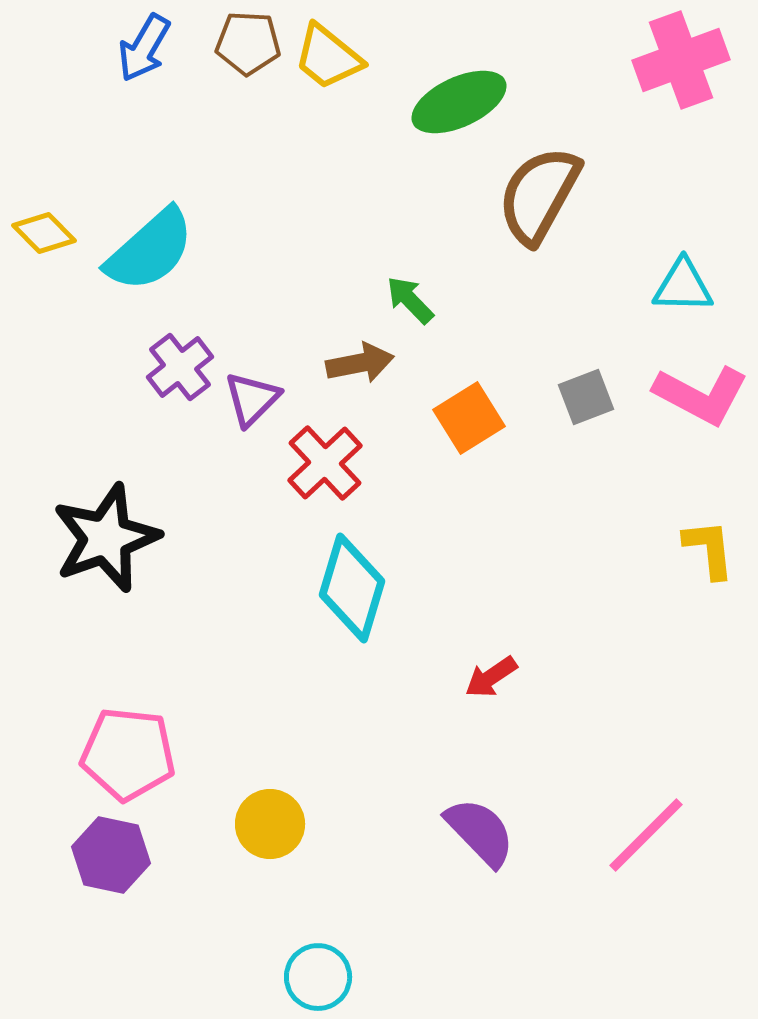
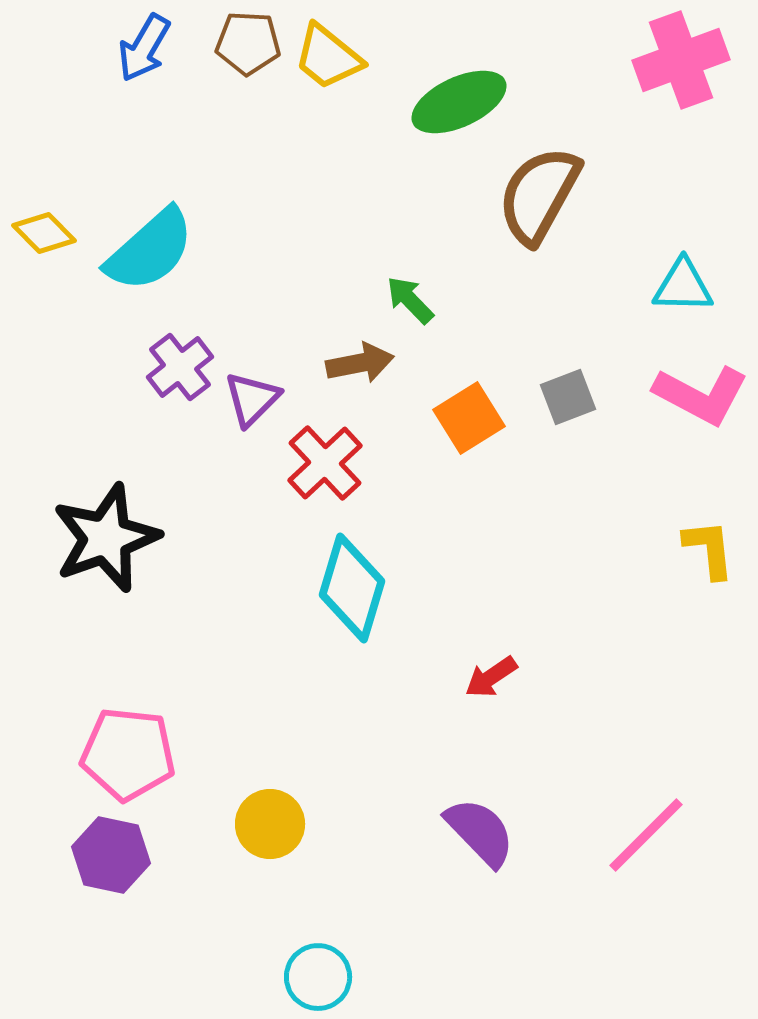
gray square: moved 18 px left
